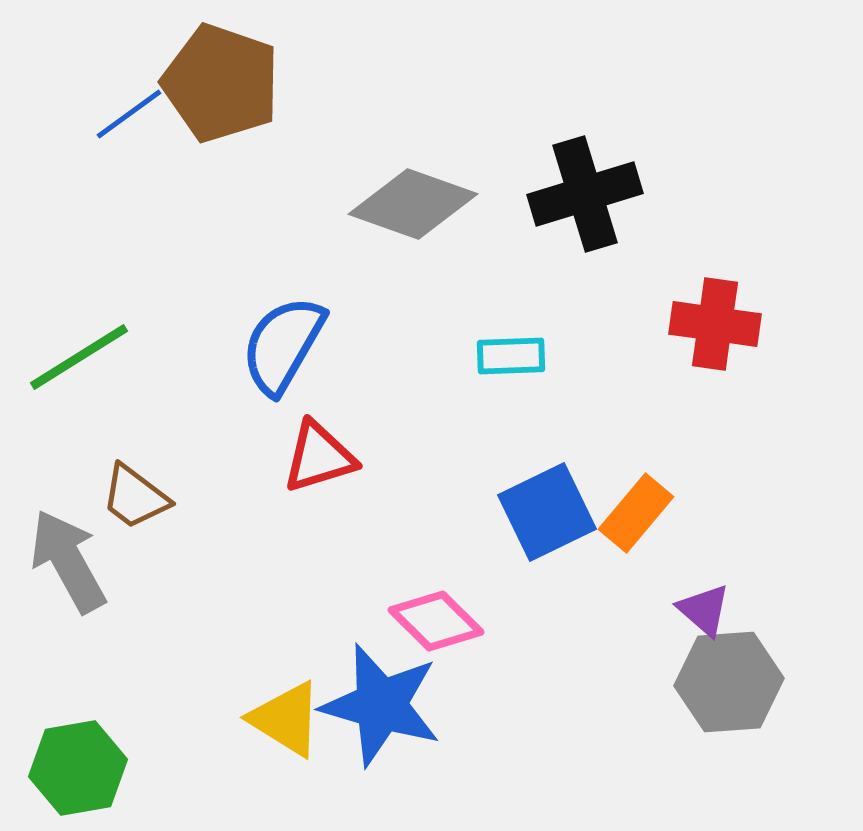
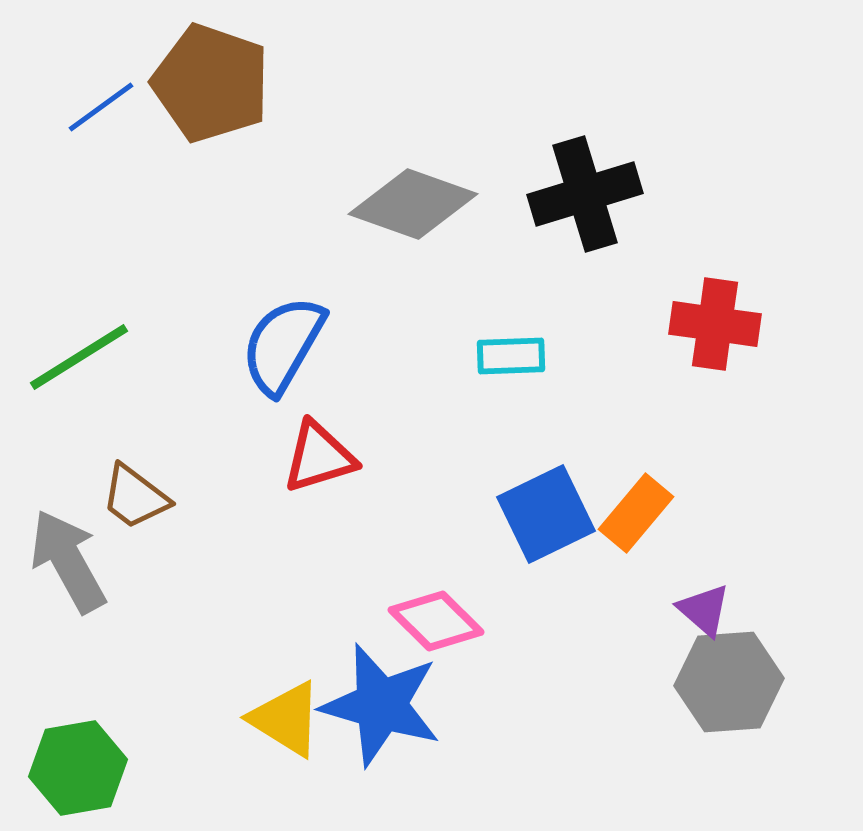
brown pentagon: moved 10 px left
blue line: moved 28 px left, 7 px up
blue square: moved 1 px left, 2 px down
